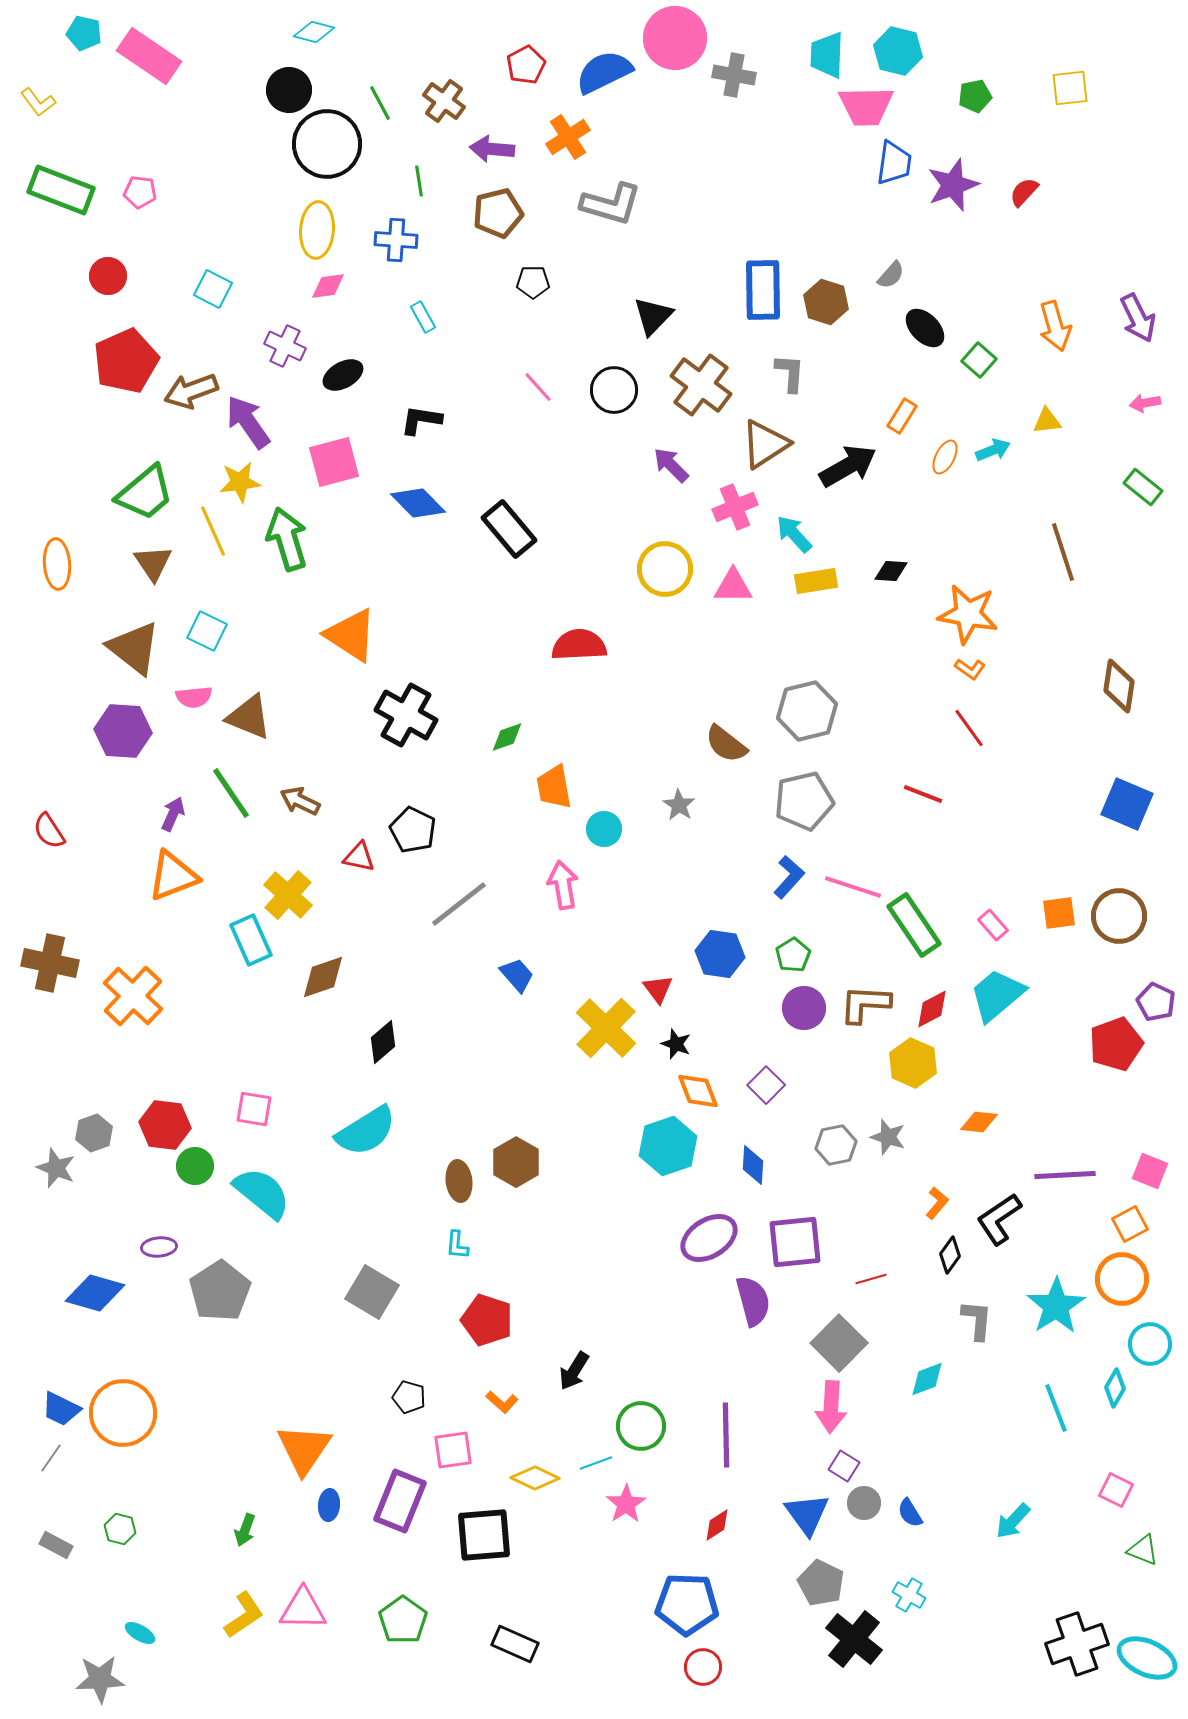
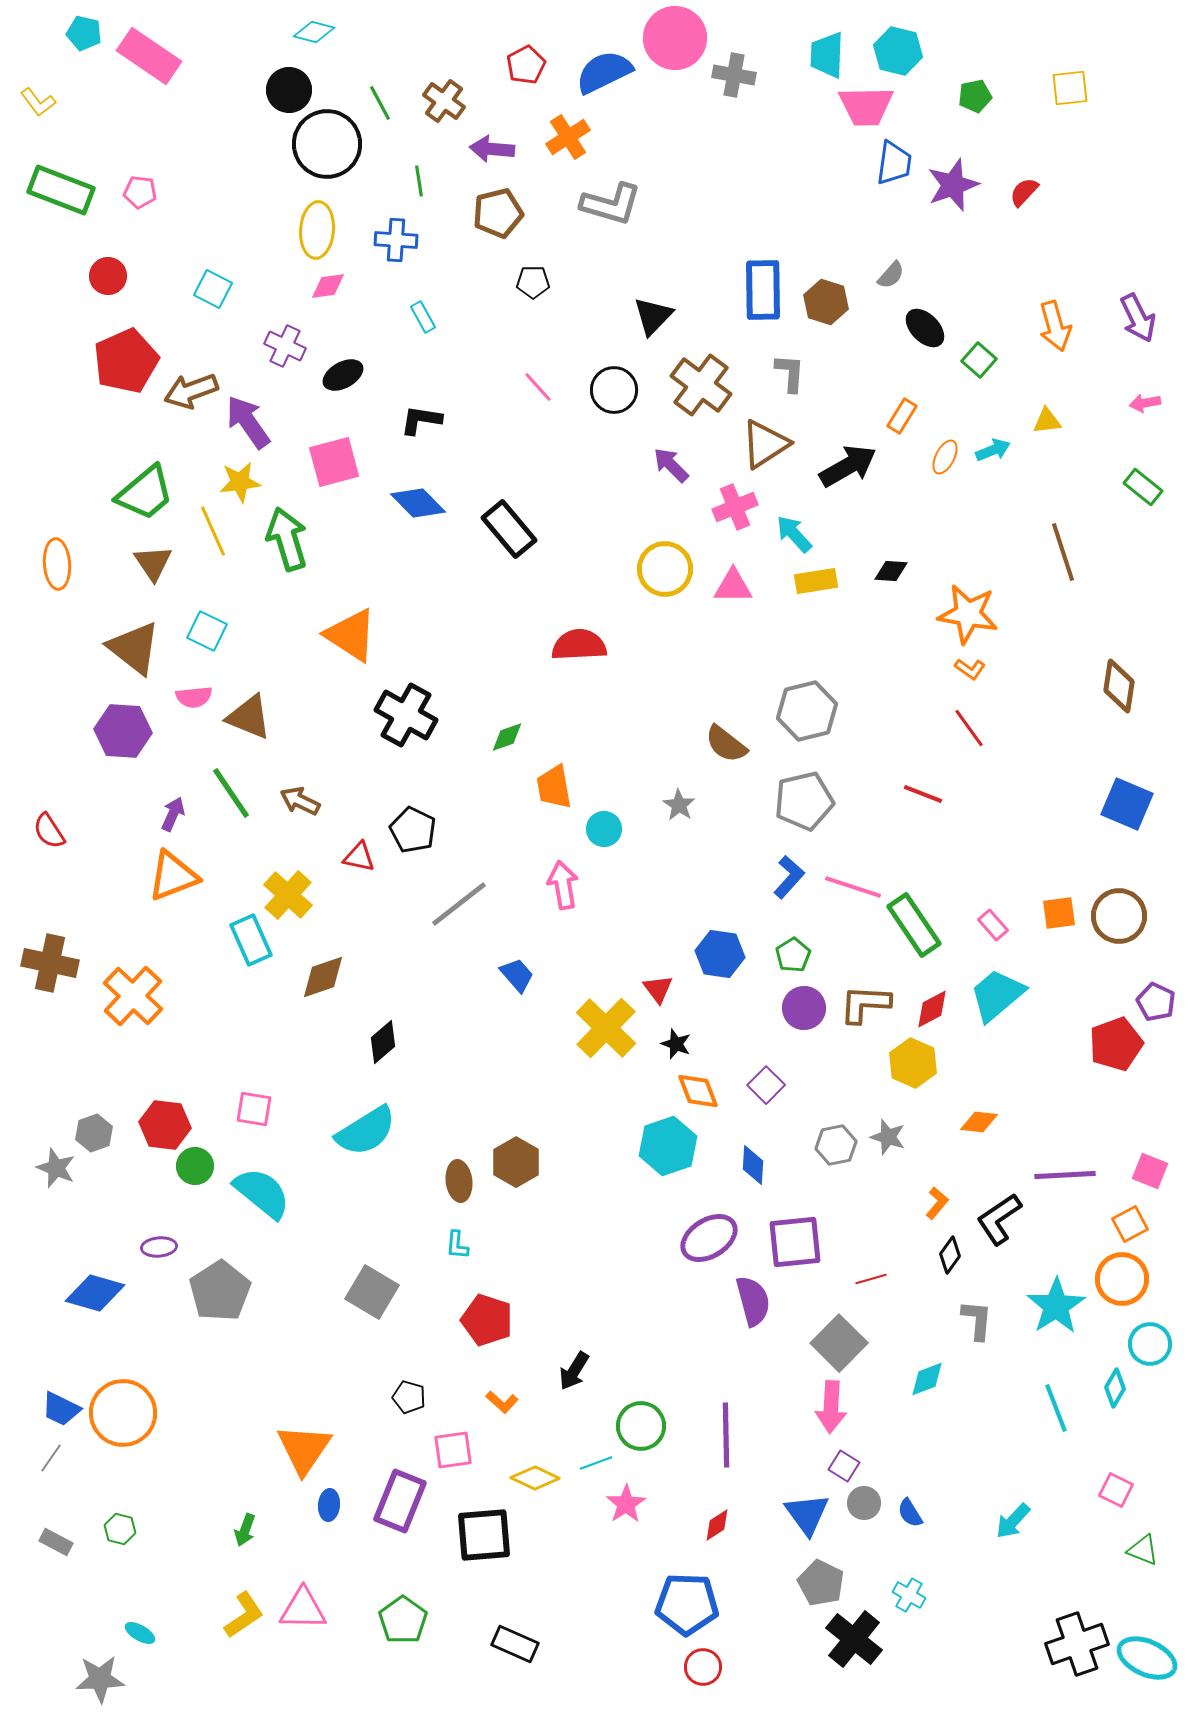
gray rectangle at (56, 1545): moved 3 px up
